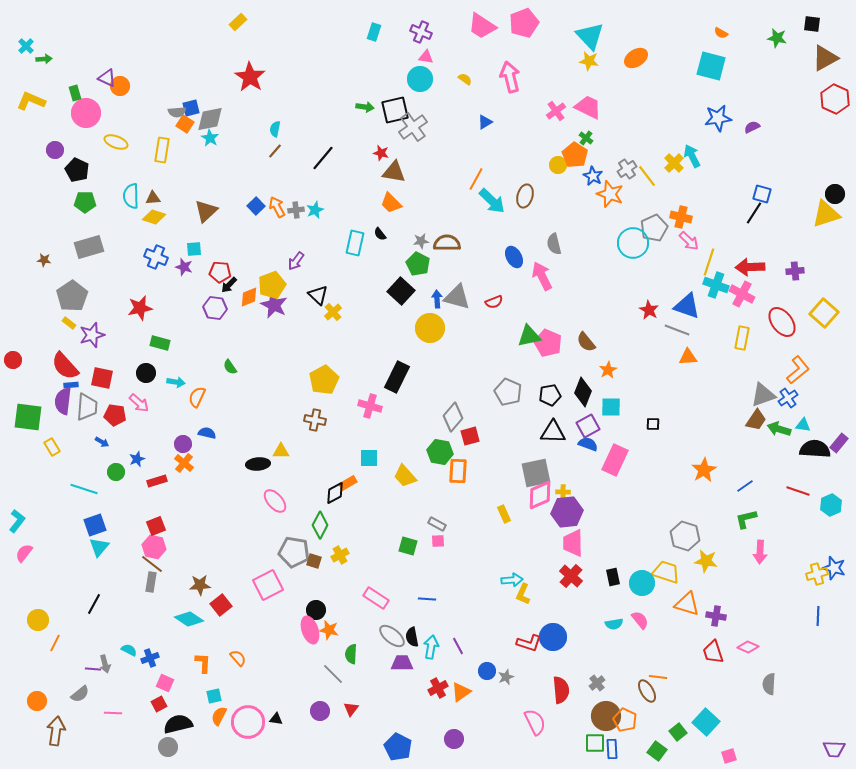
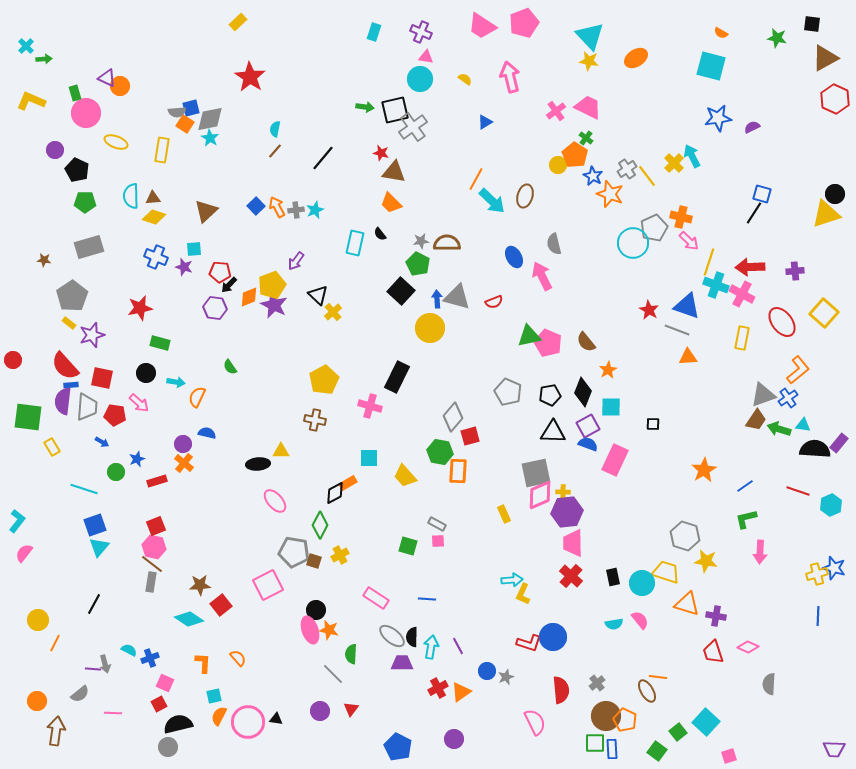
black semicircle at (412, 637): rotated 12 degrees clockwise
